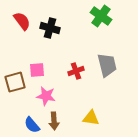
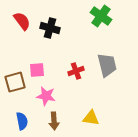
blue semicircle: moved 10 px left, 4 px up; rotated 150 degrees counterclockwise
